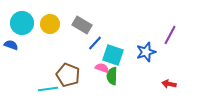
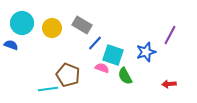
yellow circle: moved 2 px right, 4 px down
green semicircle: moved 13 px right; rotated 30 degrees counterclockwise
red arrow: rotated 16 degrees counterclockwise
